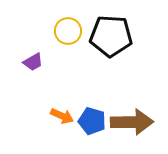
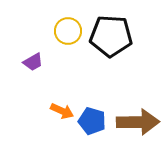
orange arrow: moved 5 px up
brown arrow: moved 6 px right
